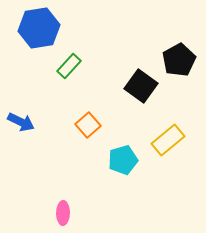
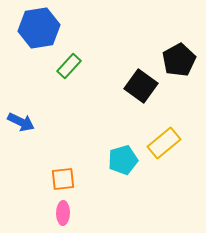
orange square: moved 25 px left, 54 px down; rotated 35 degrees clockwise
yellow rectangle: moved 4 px left, 3 px down
